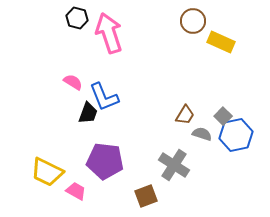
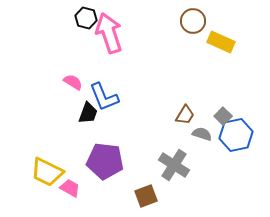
black hexagon: moved 9 px right
pink trapezoid: moved 6 px left, 3 px up
